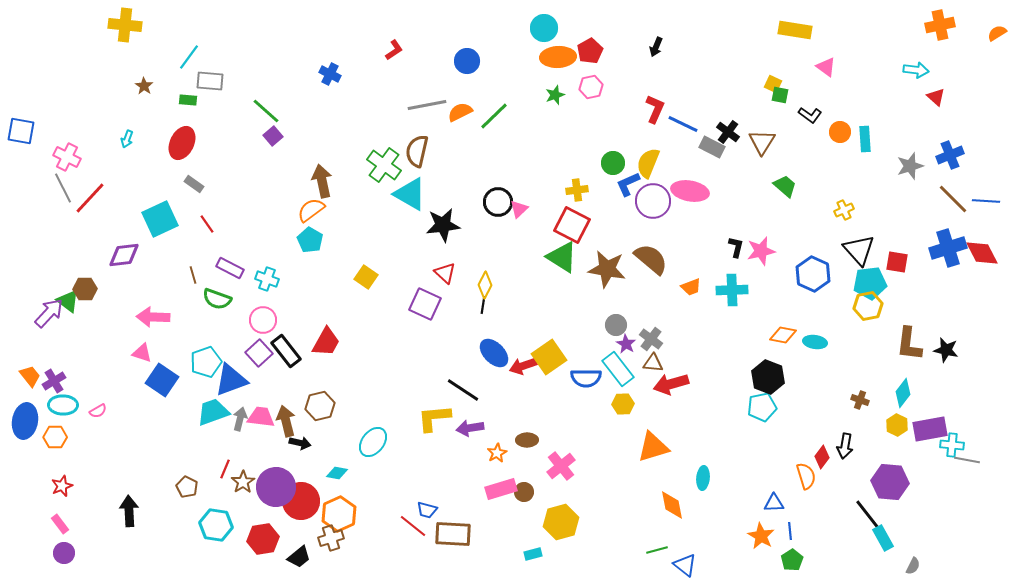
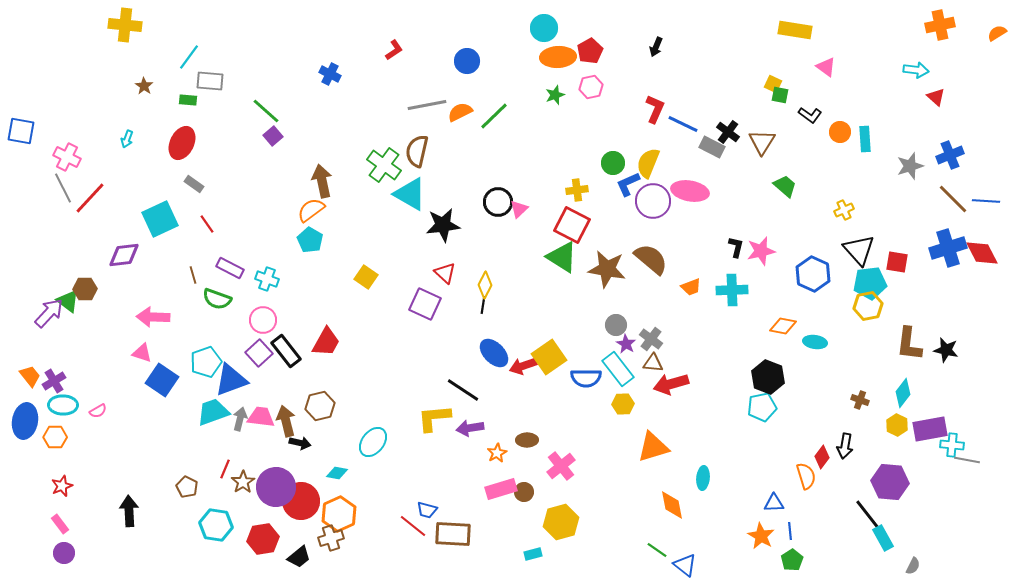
orange diamond at (783, 335): moved 9 px up
green line at (657, 550): rotated 50 degrees clockwise
